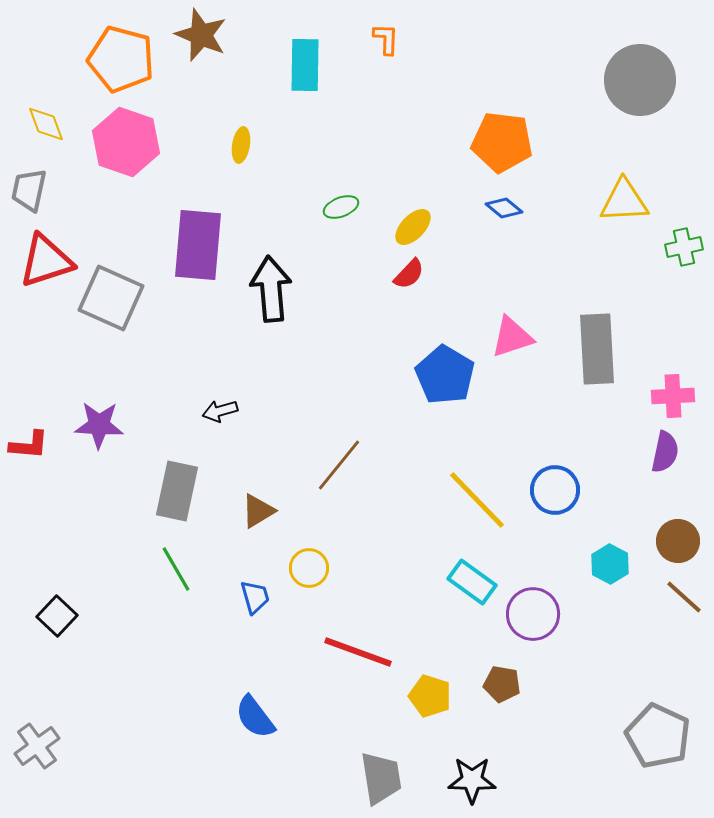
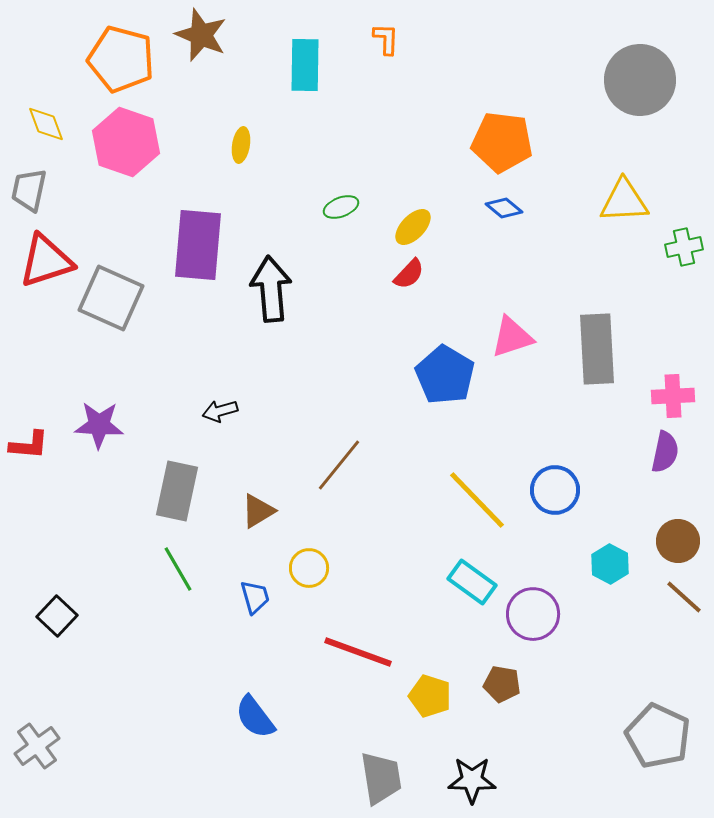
green line at (176, 569): moved 2 px right
